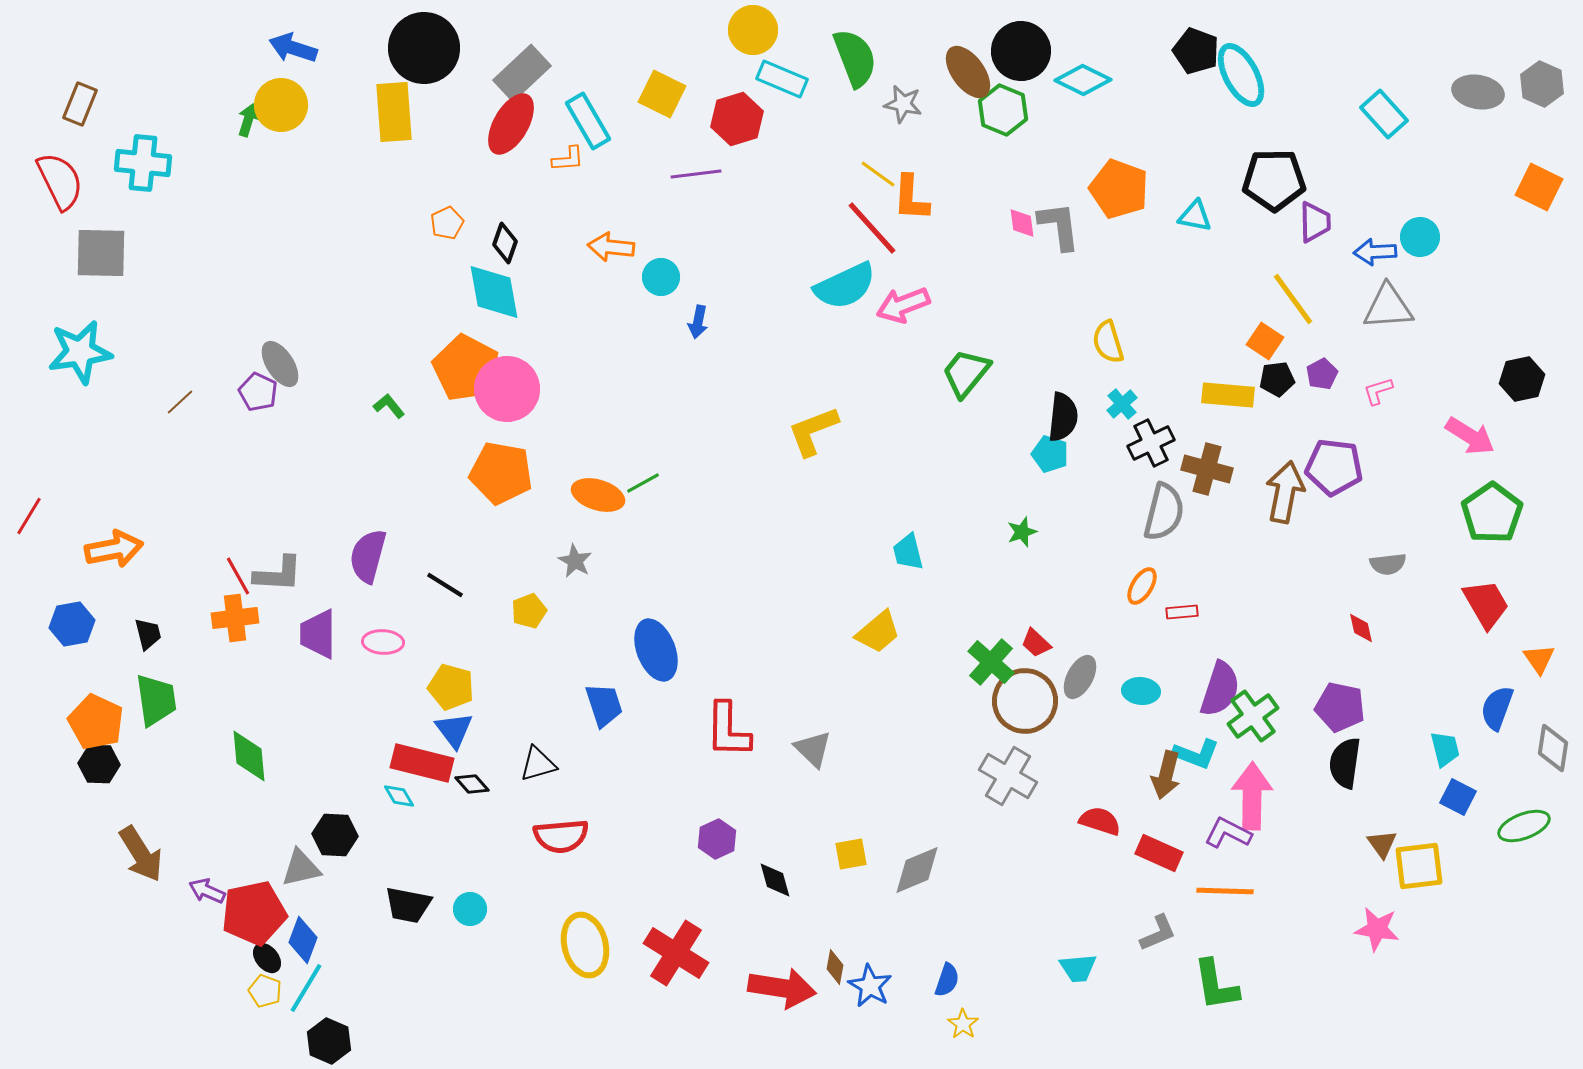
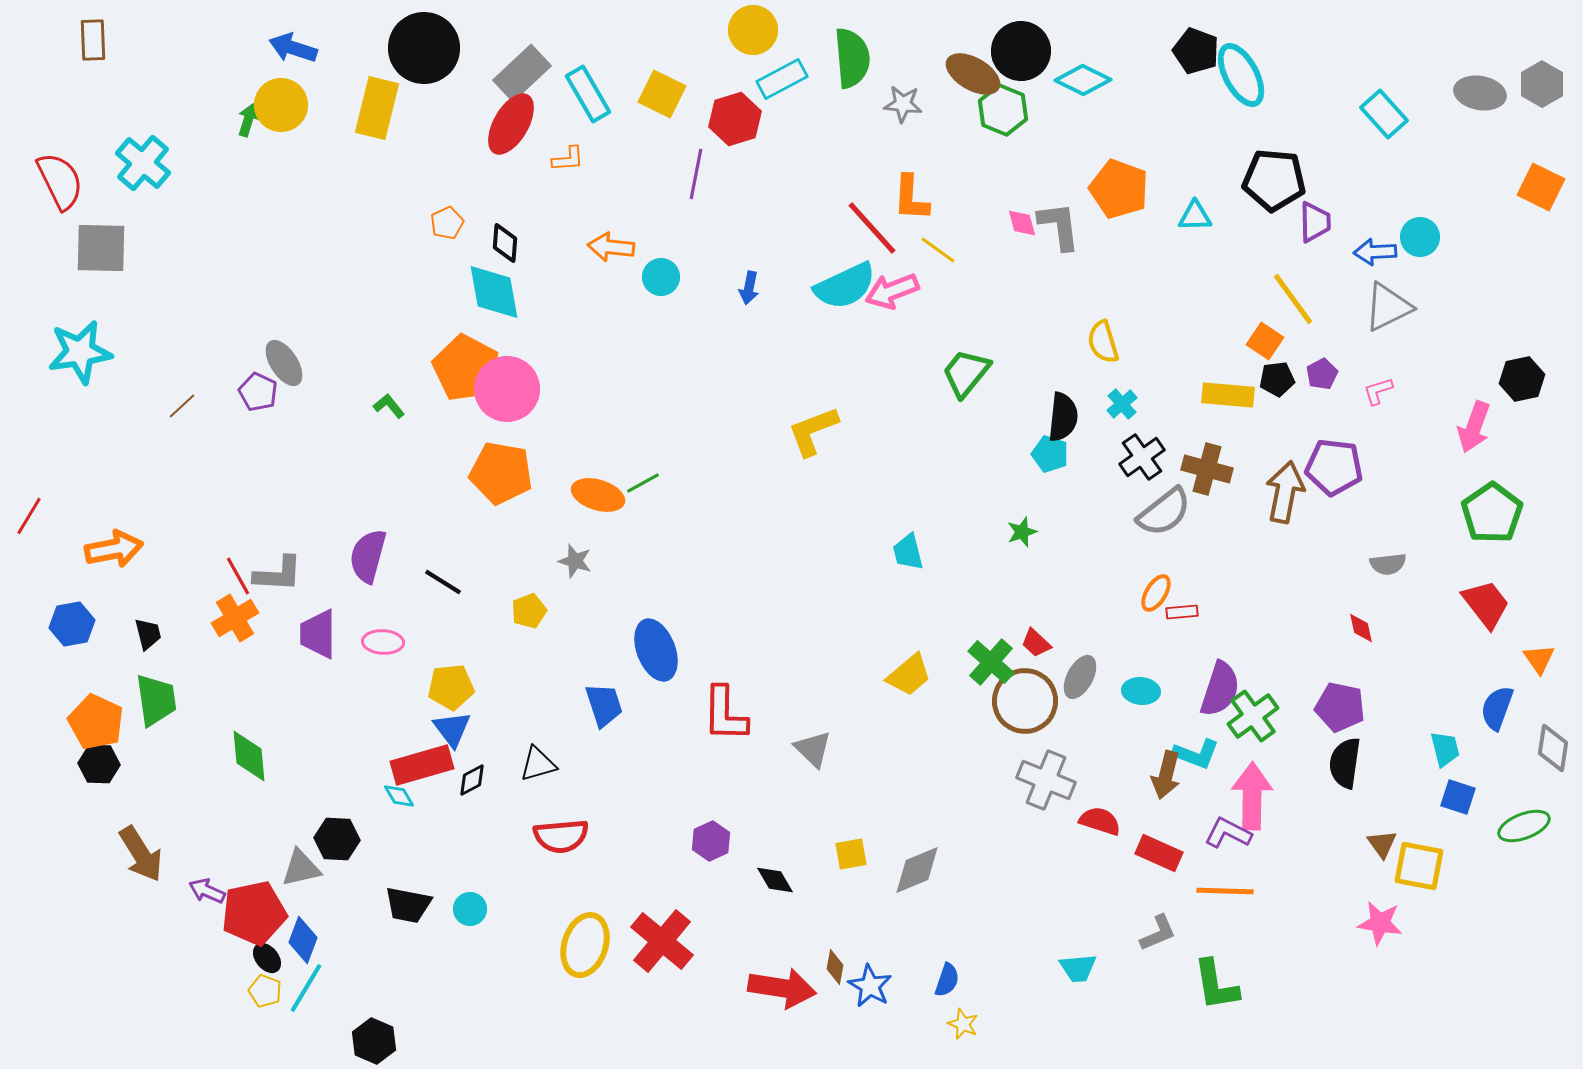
green semicircle at (855, 58): moved 3 px left; rotated 16 degrees clockwise
brown ellipse at (968, 72): moved 5 px right, 2 px down; rotated 24 degrees counterclockwise
cyan rectangle at (782, 79): rotated 51 degrees counterclockwise
gray hexagon at (1542, 84): rotated 6 degrees clockwise
gray ellipse at (1478, 92): moved 2 px right, 1 px down
brown rectangle at (80, 104): moved 13 px right, 64 px up; rotated 24 degrees counterclockwise
gray star at (903, 104): rotated 6 degrees counterclockwise
yellow rectangle at (394, 112): moved 17 px left, 4 px up; rotated 18 degrees clockwise
red hexagon at (737, 119): moved 2 px left
cyan rectangle at (588, 121): moved 27 px up
cyan cross at (143, 163): rotated 34 degrees clockwise
purple line at (696, 174): rotated 72 degrees counterclockwise
yellow line at (878, 174): moved 60 px right, 76 px down
black pentagon at (1274, 180): rotated 6 degrees clockwise
orange square at (1539, 187): moved 2 px right
cyan triangle at (1195, 216): rotated 12 degrees counterclockwise
pink diamond at (1022, 223): rotated 8 degrees counterclockwise
black diamond at (505, 243): rotated 15 degrees counterclockwise
gray square at (101, 253): moved 5 px up
pink arrow at (903, 305): moved 11 px left, 14 px up
gray triangle at (1388, 307): rotated 22 degrees counterclockwise
blue arrow at (698, 322): moved 51 px right, 34 px up
yellow semicircle at (1108, 342): moved 5 px left
gray ellipse at (280, 364): moved 4 px right, 1 px up
brown line at (180, 402): moved 2 px right, 4 px down
pink arrow at (1470, 436): moved 4 px right, 9 px up; rotated 78 degrees clockwise
black cross at (1151, 443): moved 9 px left, 14 px down; rotated 9 degrees counterclockwise
gray semicircle at (1164, 512): rotated 38 degrees clockwise
gray star at (575, 561): rotated 12 degrees counterclockwise
black line at (445, 585): moved 2 px left, 3 px up
orange ellipse at (1142, 586): moved 14 px right, 7 px down
red trapezoid at (1486, 604): rotated 8 degrees counterclockwise
orange cross at (235, 618): rotated 24 degrees counterclockwise
yellow trapezoid at (878, 632): moved 31 px right, 43 px down
yellow pentagon at (451, 687): rotated 21 degrees counterclockwise
blue triangle at (454, 730): moved 2 px left, 1 px up
red L-shape at (728, 730): moved 3 px left, 16 px up
red rectangle at (422, 763): moved 2 px down; rotated 30 degrees counterclockwise
gray cross at (1008, 776): moved 38 px right, 4 px down; rotated 8 degrees counterclockwise
black diamond at (472, 784): moved 4 px up; rotated 76 degrees counterclockwise
blue square at (1458, 797): rotated 9 degrees counterclockwise
black hexagon at (335, 835): moved 2 px right, 4 px down
purple hexagon at (717, 839): moved 6 px left, 2 px down
yellow square at (1419, 866): rotated 18 degrees clockwise
black diamond at (775, 880): rotated 15 degrees counterclockwise
pink star at (1377, 929): moved 3 px right, 6 px up
yellow ellipse at (585, 945): rotated 32 degrees clockwise
red cross at (676, 953): moved 14 px left, 12 px up; rotated 8 degrees clockwise
yellow star at (963, 1024): rotated 12 degrees counterclockwise
black hexagon at (329, 1041): moved 45 px right
